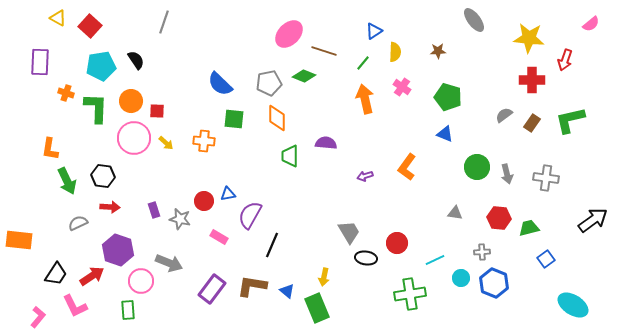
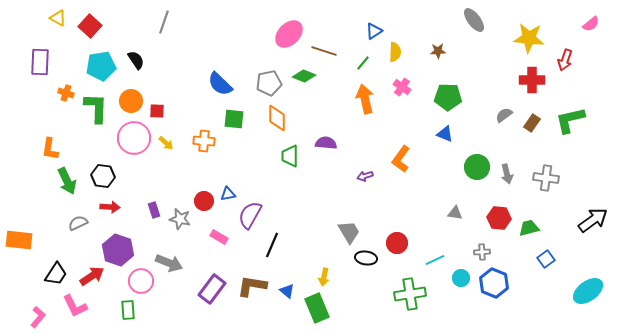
green pentagon at (448, 97): rotated 16 degrees counterclockwise
orange L-shape at (407, 167): moved 6 px left, 8 px up
cyan ellipse at (573, 305): moved 15 px right, 14 px up; rotated 68 degrees counterclockwise
